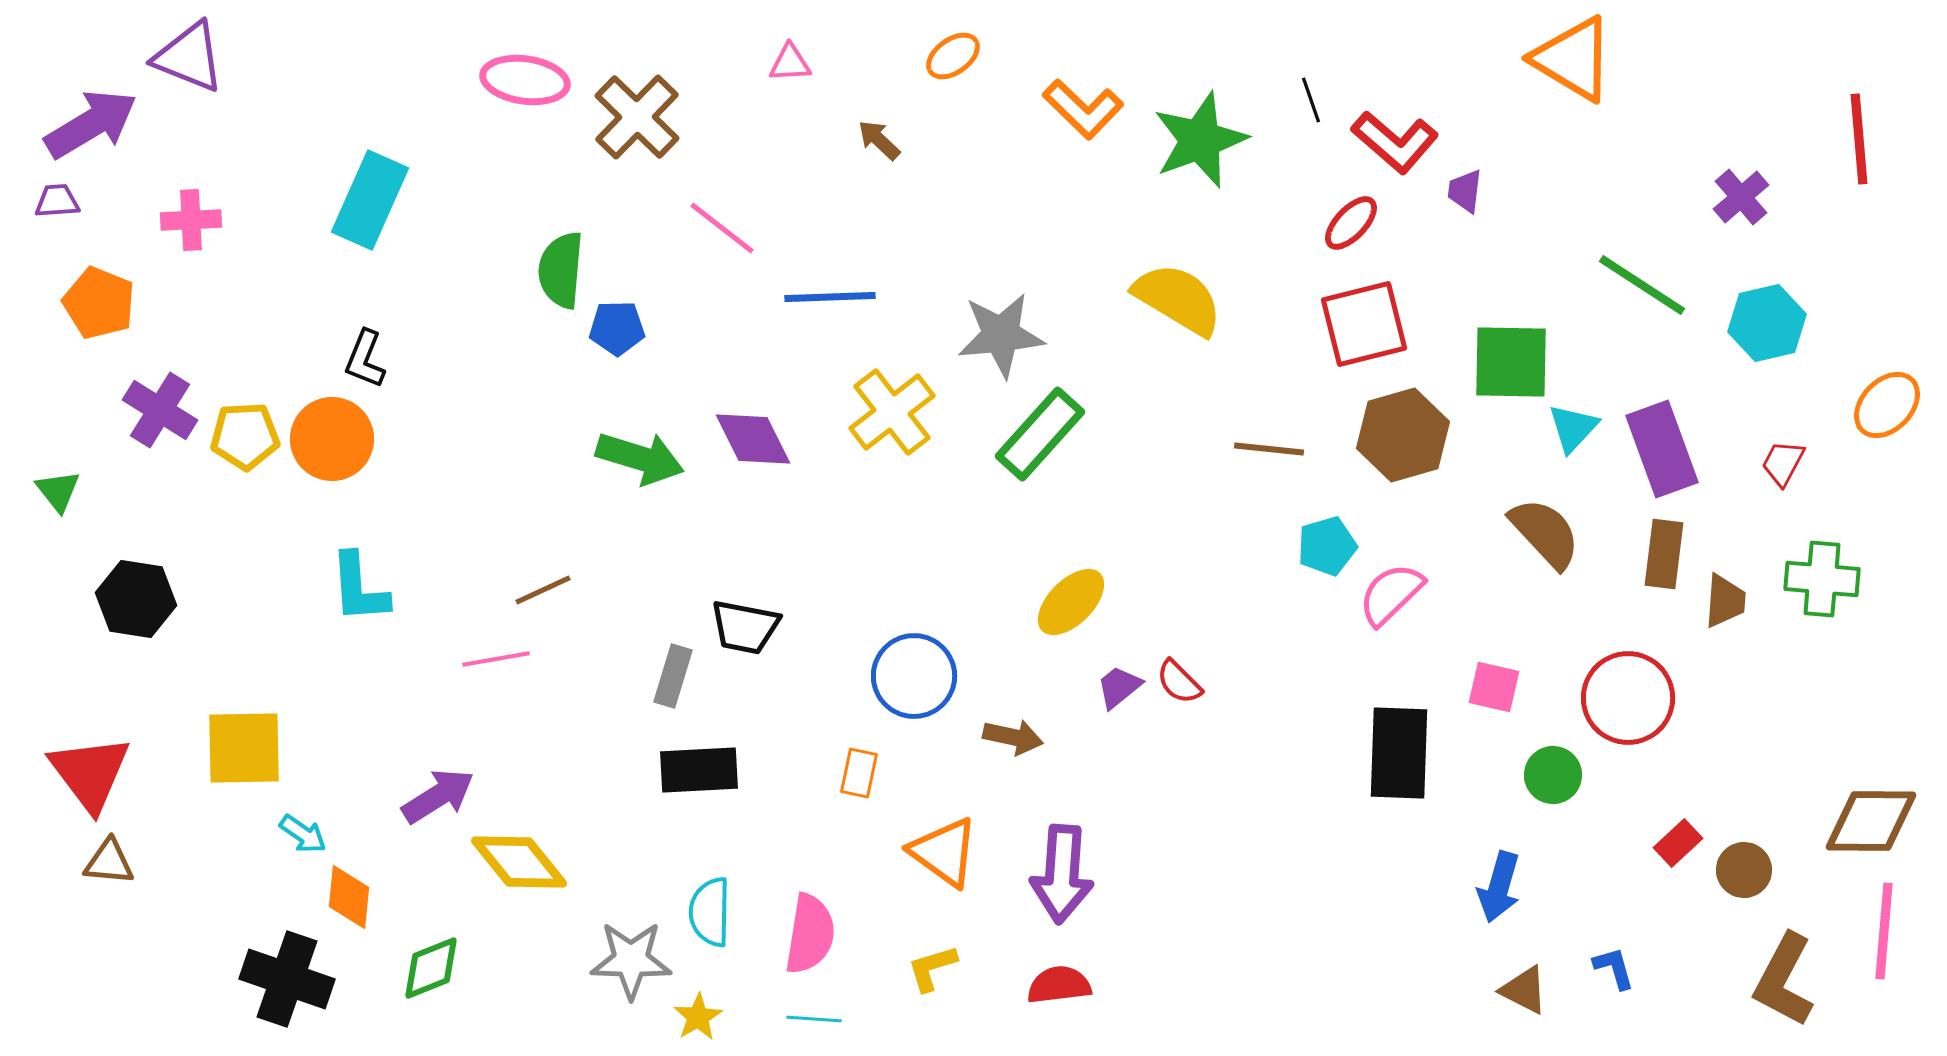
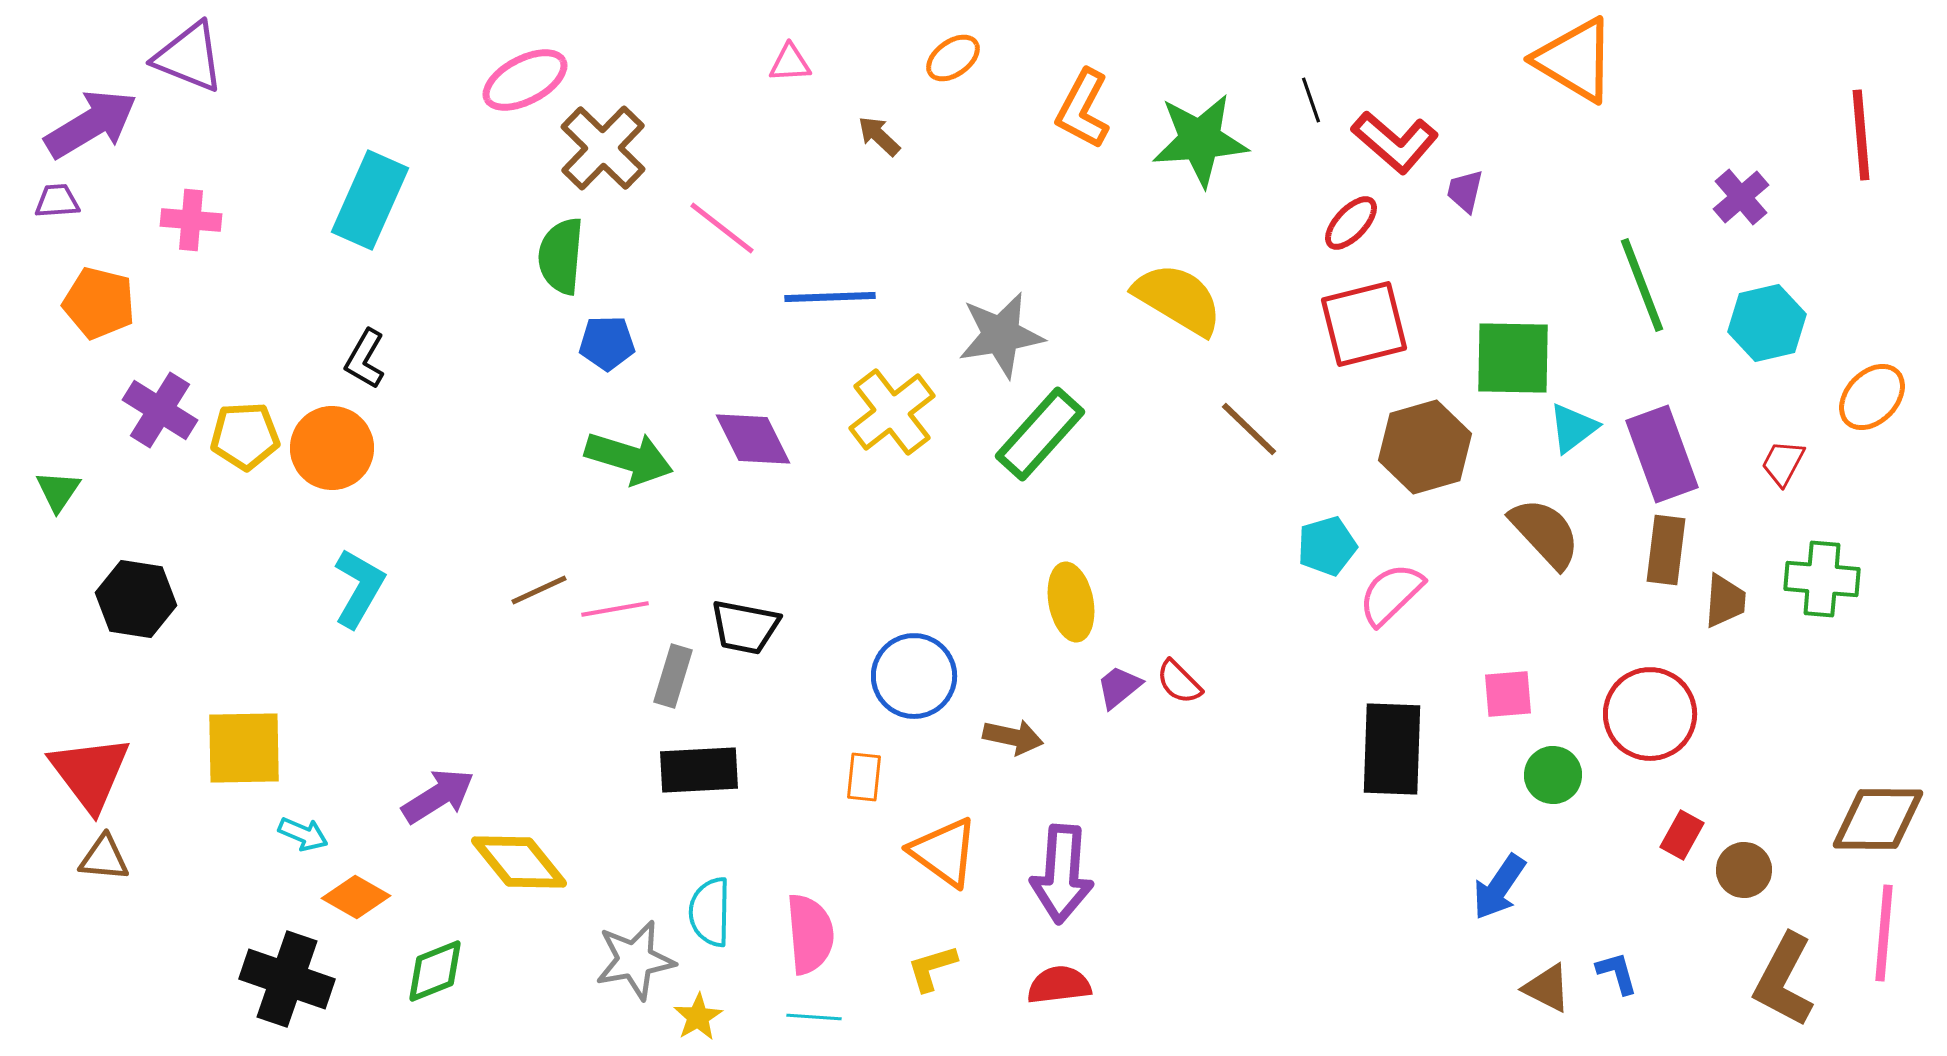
orange ellipse at (953, 56): moved 2 px down
orange triangle at (1573, 59): moved 2 px right, 1 px down
pink ellipse at (525, 80): rotated 36 degrees counterclockwise
orange L-shape at (1083, 109): rotated 74 degrees clockwise
brown cross at (637, 117): moved 34 px left, 31 px down
red line at (1859, 139): moved 2 px right, 4 px up
brown arrow at (879, 140): moved 4 px up
green star at (1200, 140): rotated 16 degrees clockwise
purple trapezoid at (1465, 191): rotated 6 degrees clockwise
pink cross at (191, 220): rotated 8 degrees clockwise
green semicircle at (561, 270): moved 14 px up
green line at (1642, 285): rotated 36 degrees clockwise
orange pentagon at (99, 303): rotated 8 degrees counterclockwise
blue pentagon at (617, 328): moved 10 px left, 15 px down
gray star at (1001, 335): rotated 4 degrees counterclockwise
black L-shape at (365, 359): rotated 8 degrees clockwise
green square at (1511, 362): moved 2 px right, 4 px up
orange ellipse at (1887, 405): moved 15 px left, 8 px up
cyan triangle at (1573, 428): rotated 10 degrees clockwise
brown hexagon at (1403, 435): moved 22 px right, 12 px down
orange circle at (332, 439): moved 9 px down
brown line at (1269, 449): moved 20 px left, 20 px up; rotated 38 degrees clockwise
purple rectangle at (1662, 449): moved 5 px down
green arrow at (640, 458): moved 11 px left
green triangle at (58, 491): rotated 12 degrees clockwise
brown rectangle at (1664, 554): moved 2 px right, 4 px up
cyan L-shape at (359, 588): rotated 146 degrees counterclockwise
brown line at (543, 590): moved 4 px left
yellow ellipse at (1071, 602): rotated 56 degrees counterclockwise
pink line at (496, 659): moved 119 px right, 50 px up
pink square at (1494, 687): moved 14 px right, 7 px down; rotated 18 degrees counterclockwise
red circle at (1628, 698): moved 22 px right, 16 px down
black rectangle at (1399, 753): moved 7 px left, 4 px up
orange rectangle at (859, 773): moved 5 px right, 4 px down; rotated 6 degrees counterclockwise
brown diamond at (1871, 821): moved 7 px right, 2 px up
cyan arrow at (303, 834): rotated 12 degrees counterclockwise
red rectangle at (1678, 843): moved 4 px right, 8 px up; rotated 18 degrees counterclockwise
brown triangle at (109, 862): moved 5 px left, 4 px up
blue arrow at (1499, 887): rotated 18 degrees clockwise
orange diamond at (349, 897): moved 7 px right; rotated 66 degrees counterclockwise
pink line at (1884, 931): moved 2 px down
pink semicircle at (810, 934): rotated 14 degrees counterclockwise
gray star at (631, 960): moved 4 px right; rotated 12 degrees counterclockwise
green diamond at (431, 968): moved 4 px right, 3 px down
blue L-shape at (1614, 968): moved 3 px right, 5 px down
brown triangle at (1524, 990): moved 23 px right, 2 px up
cyan line at (814, 1019): moved 2 px up
